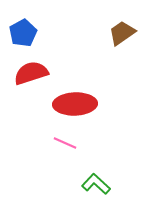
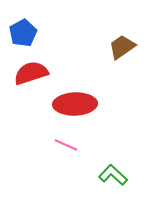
brown trapezoid: moved 14 px down
pink line: moved 1 px right, 2 px down
green L-shape: moved 17 px right, 9 px up
